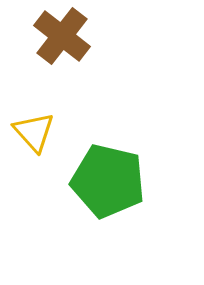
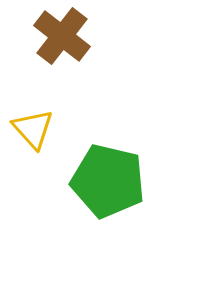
yellow triangle: moved 1 px left, 3 px up
